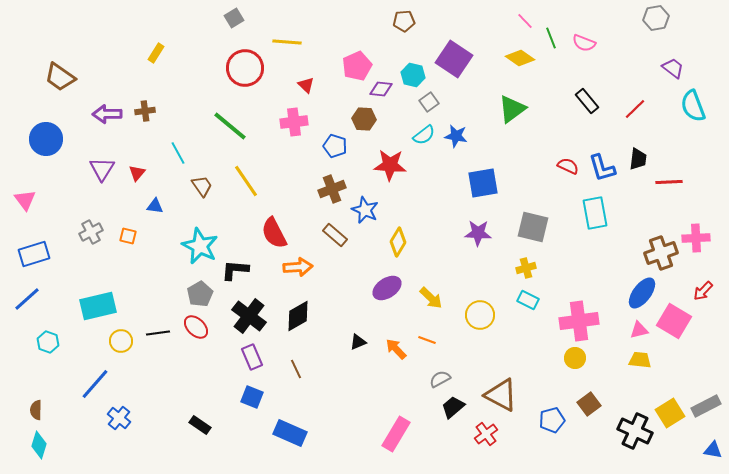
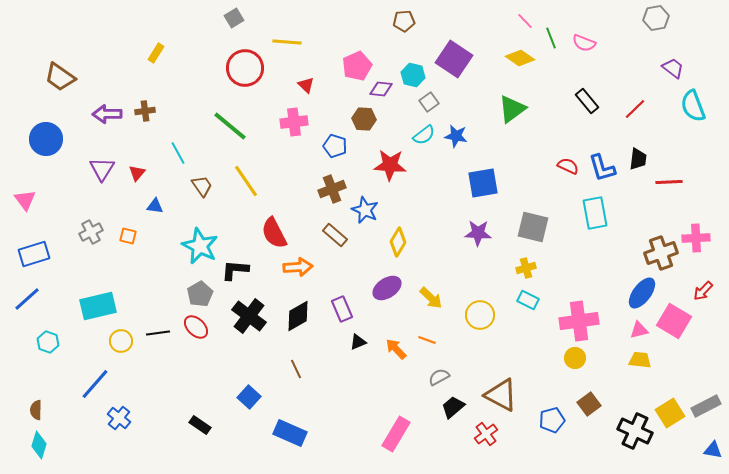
purple rectangle at (252, 357): moved 90 px right, 48 px up
gray semicircle at (440, 379): moved 1 px left, 2 px up
blue square at (252, 397): moved 3 px left; rotated 20 degrees clockwise
